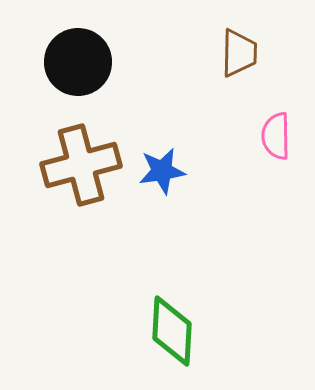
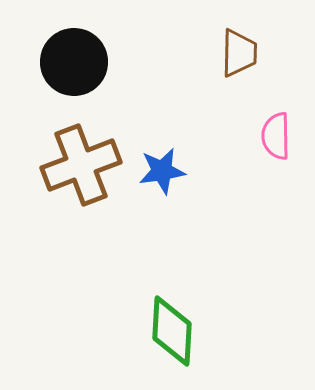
black circle: moved 4 px left
brown cross: rotated 6 degrees counterclockwise
